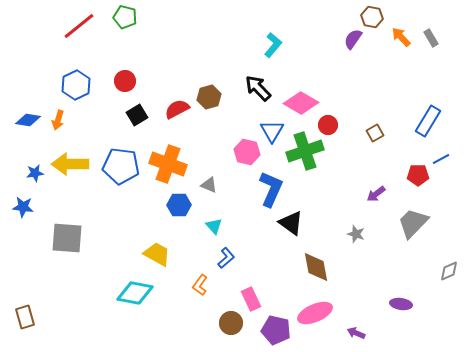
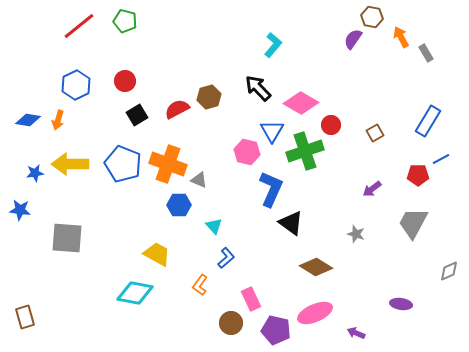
green pentagon at (125, 17): moved 4 px down
orange arrow at (401, 37): rotated 15 degrees clockwise
gray rectangle at (431, 38): moved 5 px left, 15 px down
red circle at (328, 125): moved 3 px right
blue pentagon at (121, 166): moved 2 px right, 2 px up; rotated 15 degrees clockwise
gray triangle at (209, 185): moved 10 px left, 5 px up
purple arrow at (376, 194): moved 4 px left, 5 px up
blue star at (23, 207): moved 3 px left, 3 px down
gray trapezoid at (413, 223): rotated 16 degrees counterclockwise
brown diamond at (316, 267): rotated 48 degrees counterclockwise
